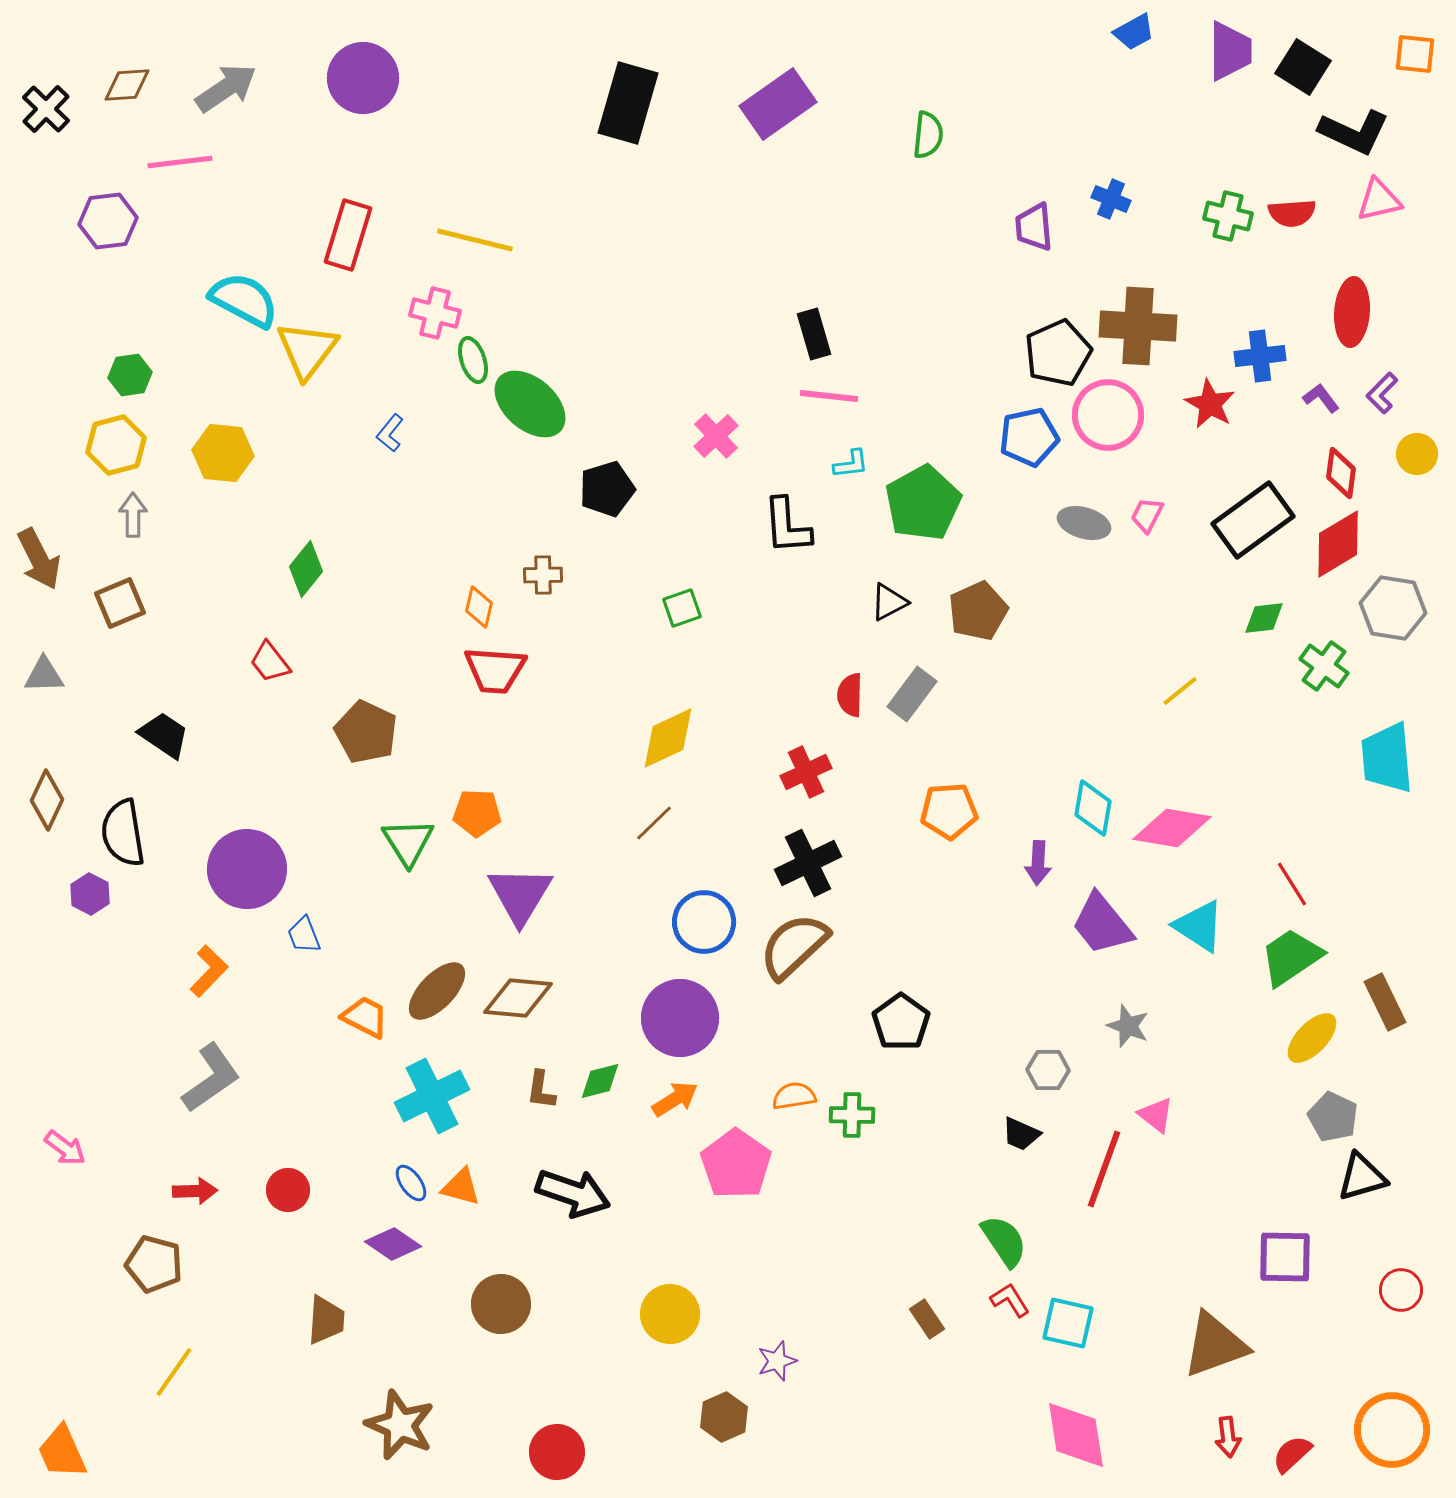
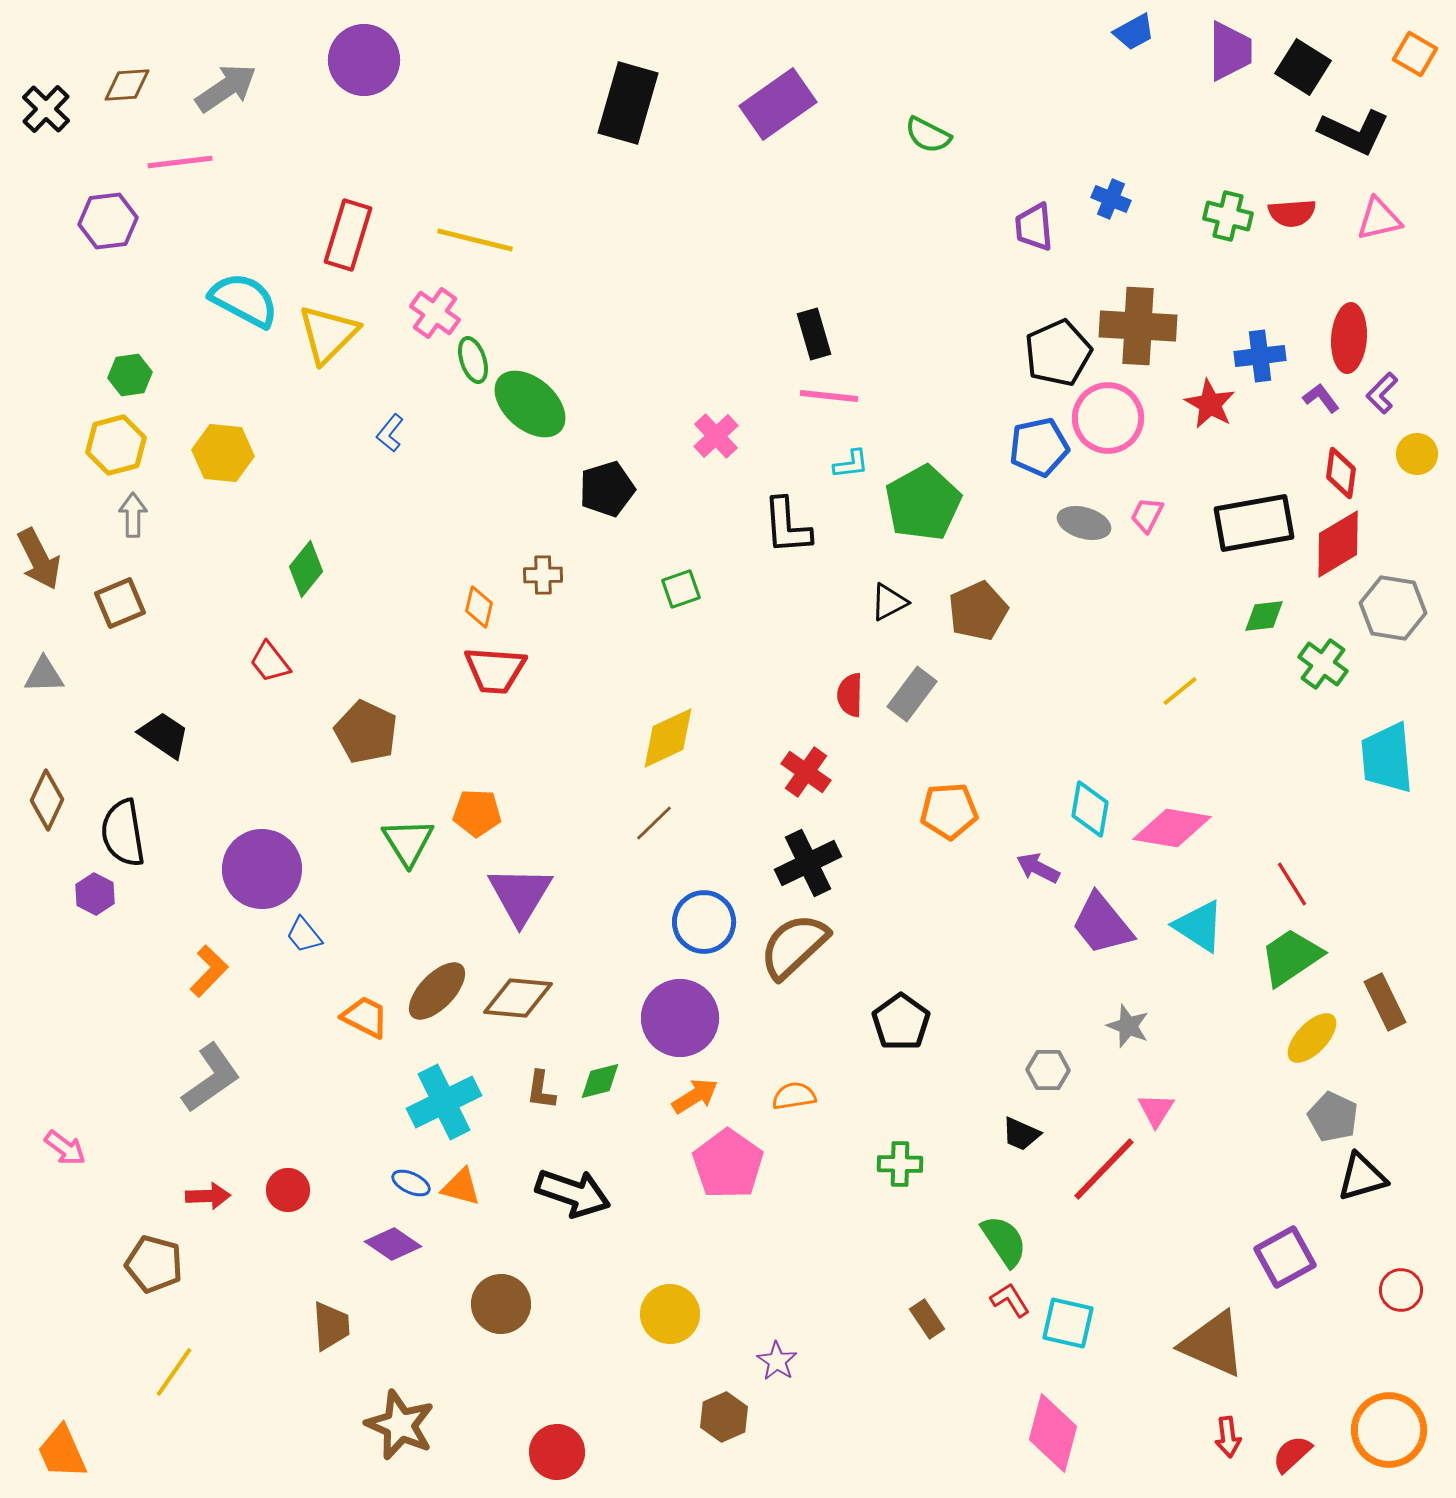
orange square at (1415, 54): rotated 24 degrees clockwise
purple circle at (363, 78): moved 1 px right, 18 px up
green semicircle at (928, 135): rotated 111 degrees clockwise
pink triangle at (1379, 200): moved 19 px down
red ellipse at (1352, 312): moved 3 px left, 26 px down
pink cross at (435, 313): rotated 21 degrees clockwise
yellow triangle at (307, 350): moved 21 px right, 16 px up; rotated 8 degrees clockwise
pink circle at (1108, 415): moved 3 px down
blue pentagon at (1029, 437): moved 10 px right, 10 px down
black rectangle at (1253, 520): moved 1 px right, 3 px down; rotated 26 degrees clockwise
green square at (682, 608): moved 1 px left, 19 px up
green diamond at (1264, 618): moved 2 px up
green cross at (1324, 666): moved 1 px left, 2 px up
red cross at (806, 772): rotated 30 degrees counterclockwise
cyan diamond at (1093, 808): moved 3 px left, 1 px down
purple arrow at (1038, 863): moved 5 px down; rotated 114 degrees clockwise
purple circle at (247, 869): moved 15 px right
purple hexagon at (90, 894): moved 5 px right
blue trapezoid at (304, 935): rotated 18 degrees counterclockwise
cyan cross at (432, 1096): moved 12 px right, 6 px down
orange arrow at (675, 1099): moved 20 px right, 3 px up
green cross at (852, 1115): moved 48 px right, 49 px down
pink triangle at (1156, 1115): moved 5 px up; rotated 24 degrees clockwise
pink pentagon at (736, 1164): moved 8 px left
red line at (1104, 1169): rotated 24 degrees clockwise
blue ellipse at (411, 1183): rotated 30 degrees counterclockwise
red arrow at (195, 1191): moved 13 px right, 5 px down
purple square at (1285, 1257): rotated 30 degrees counterclockwise
brown trapezoid at (326, 1320): moved 5 px right, 6 px down; rotated 8 degrees counterclockwise
brown triangle at (1215, 1345): moved 2 px left, 1 px up; rotated 44 degrees clockwise
purple star at (777, 1361): rotated 21 degrees counterclockwise
orange circle at (1392, 1430): moved 3 px left
pink diamond at (1076, 1435): moved 23 px left, 2 px up; rotated 24 degrees clockwise
